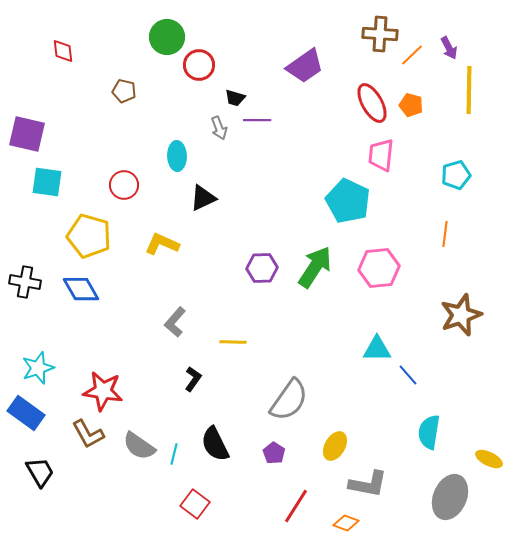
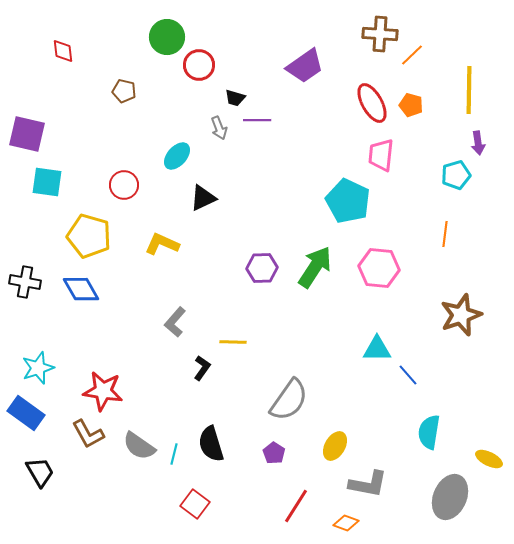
purple arrow at (449, 48): moved 29 px right, 95 px down; rotated 20 degrees clockwise
cyan ellipse at (177, 156): rotated 44 degrees clockwise
pink hexagon at (379, 268): rotated 12 degrees clockwise
black L-shape at (193, 379): moved 9 px right, 11 px up
black semicircle at (215, 444): moved 4 px left; rotated 9 degrees clockwise
